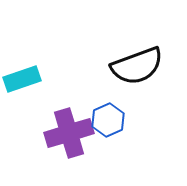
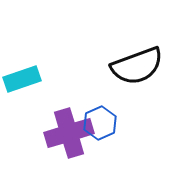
blue hexagon: moved 8 px left, 3 px down
